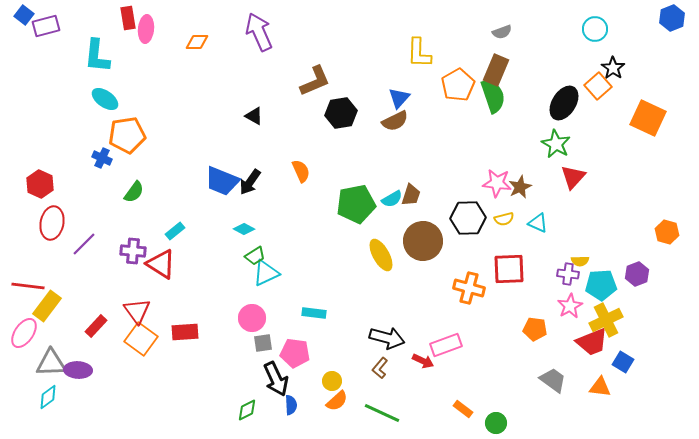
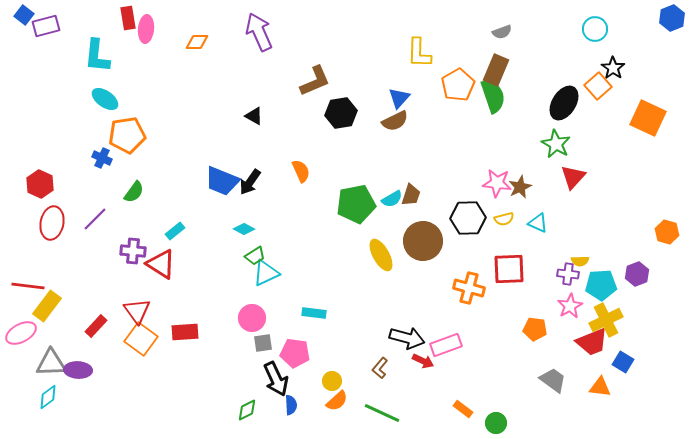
purple line at (84, 244): moved 11 px right, 25 px up
pink ellipse at (24, 333): moved 3 px left; rotated 28 degrees clockwise
black arrow at (387, 338): moved 20 px right
